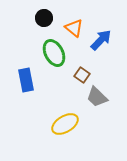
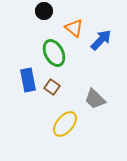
black circle: moved 7 px up
brown square: moved 30 px left, 12 px down
blue rectangle: moved 2 px right
gray trapezoid: moved 2 px left, 2 px down
yellow ellipse: rotated 20 degrees counterclockwise
